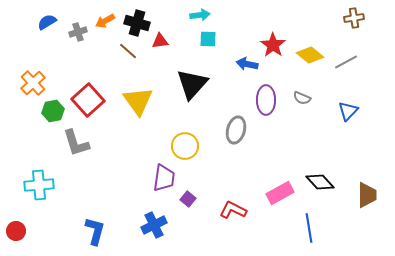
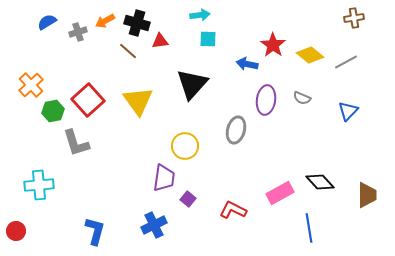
orange cross: moved 2 px left, 2 px down
purple ellipse: rotated 8 degrees clockwise
